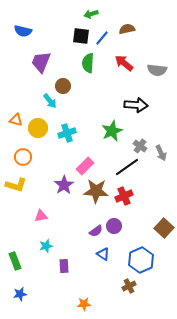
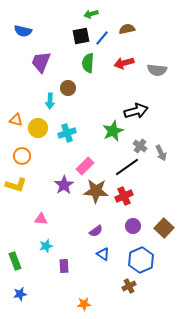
black square: rotated 18 degrees counterclockwise
red arrow: rotated 54 degrees counterclockwise
brown circle: moved 5 px right, 2 px down
cyan arrow: rotated 42 degrees clockwise
black arrow: moved 6 px down; rotated 20 degrees counterclockwise
green star: moved 1 px right
orange circle: moved 1 px left, 1 px up
pink triangle: moved 3 px down; rotated 16 degrees clockwise
purple circle: moved 19 px right
